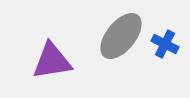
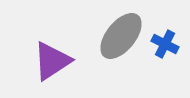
purple triangle: rotated 24 degrees counterclockwise
